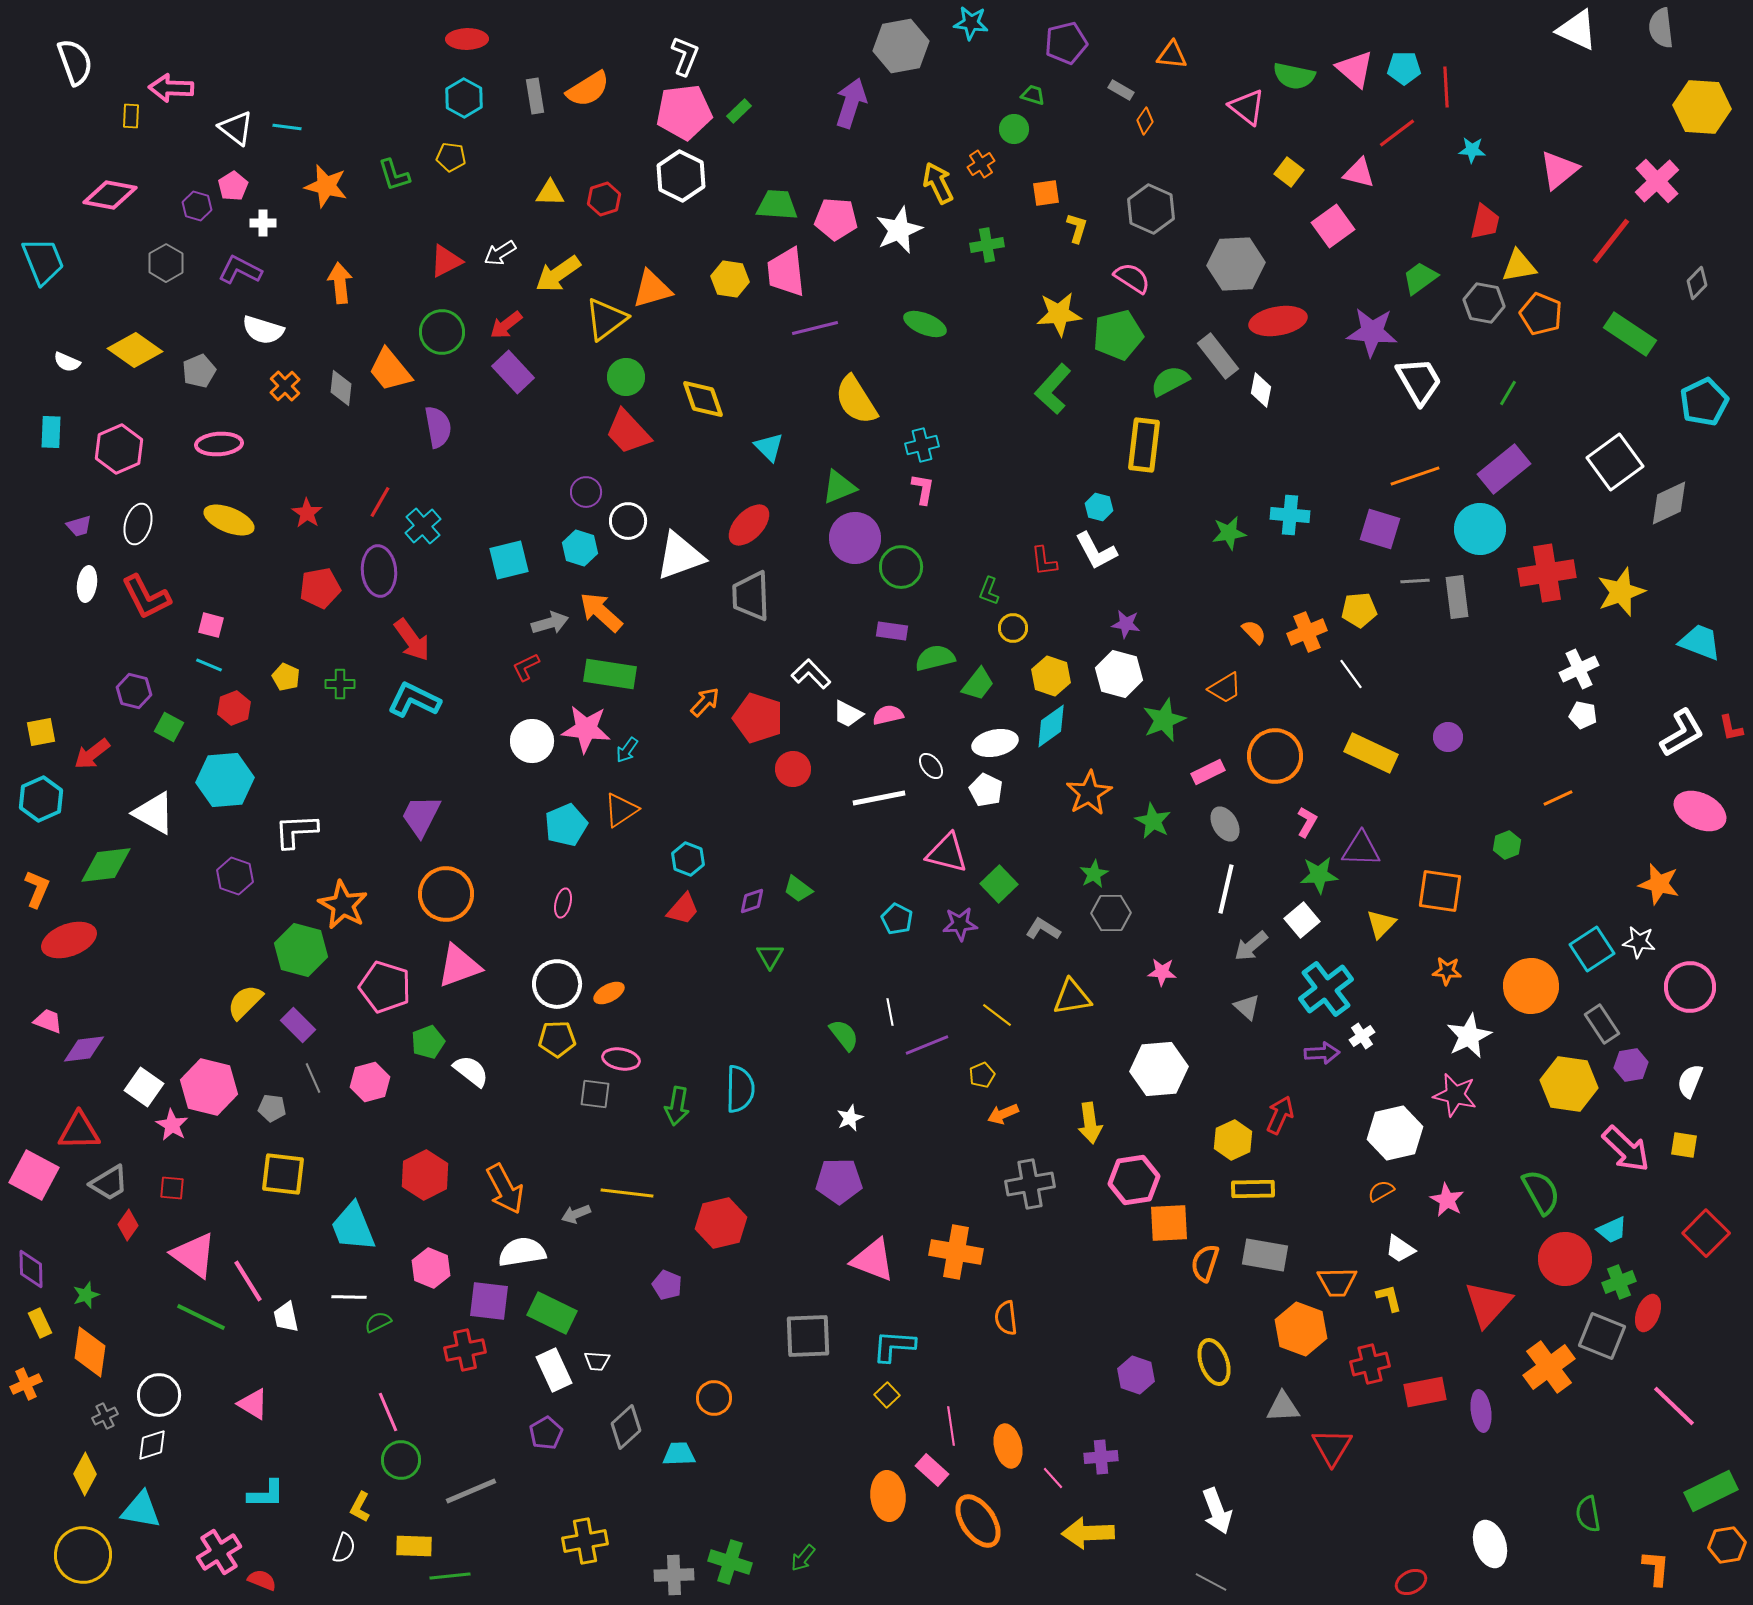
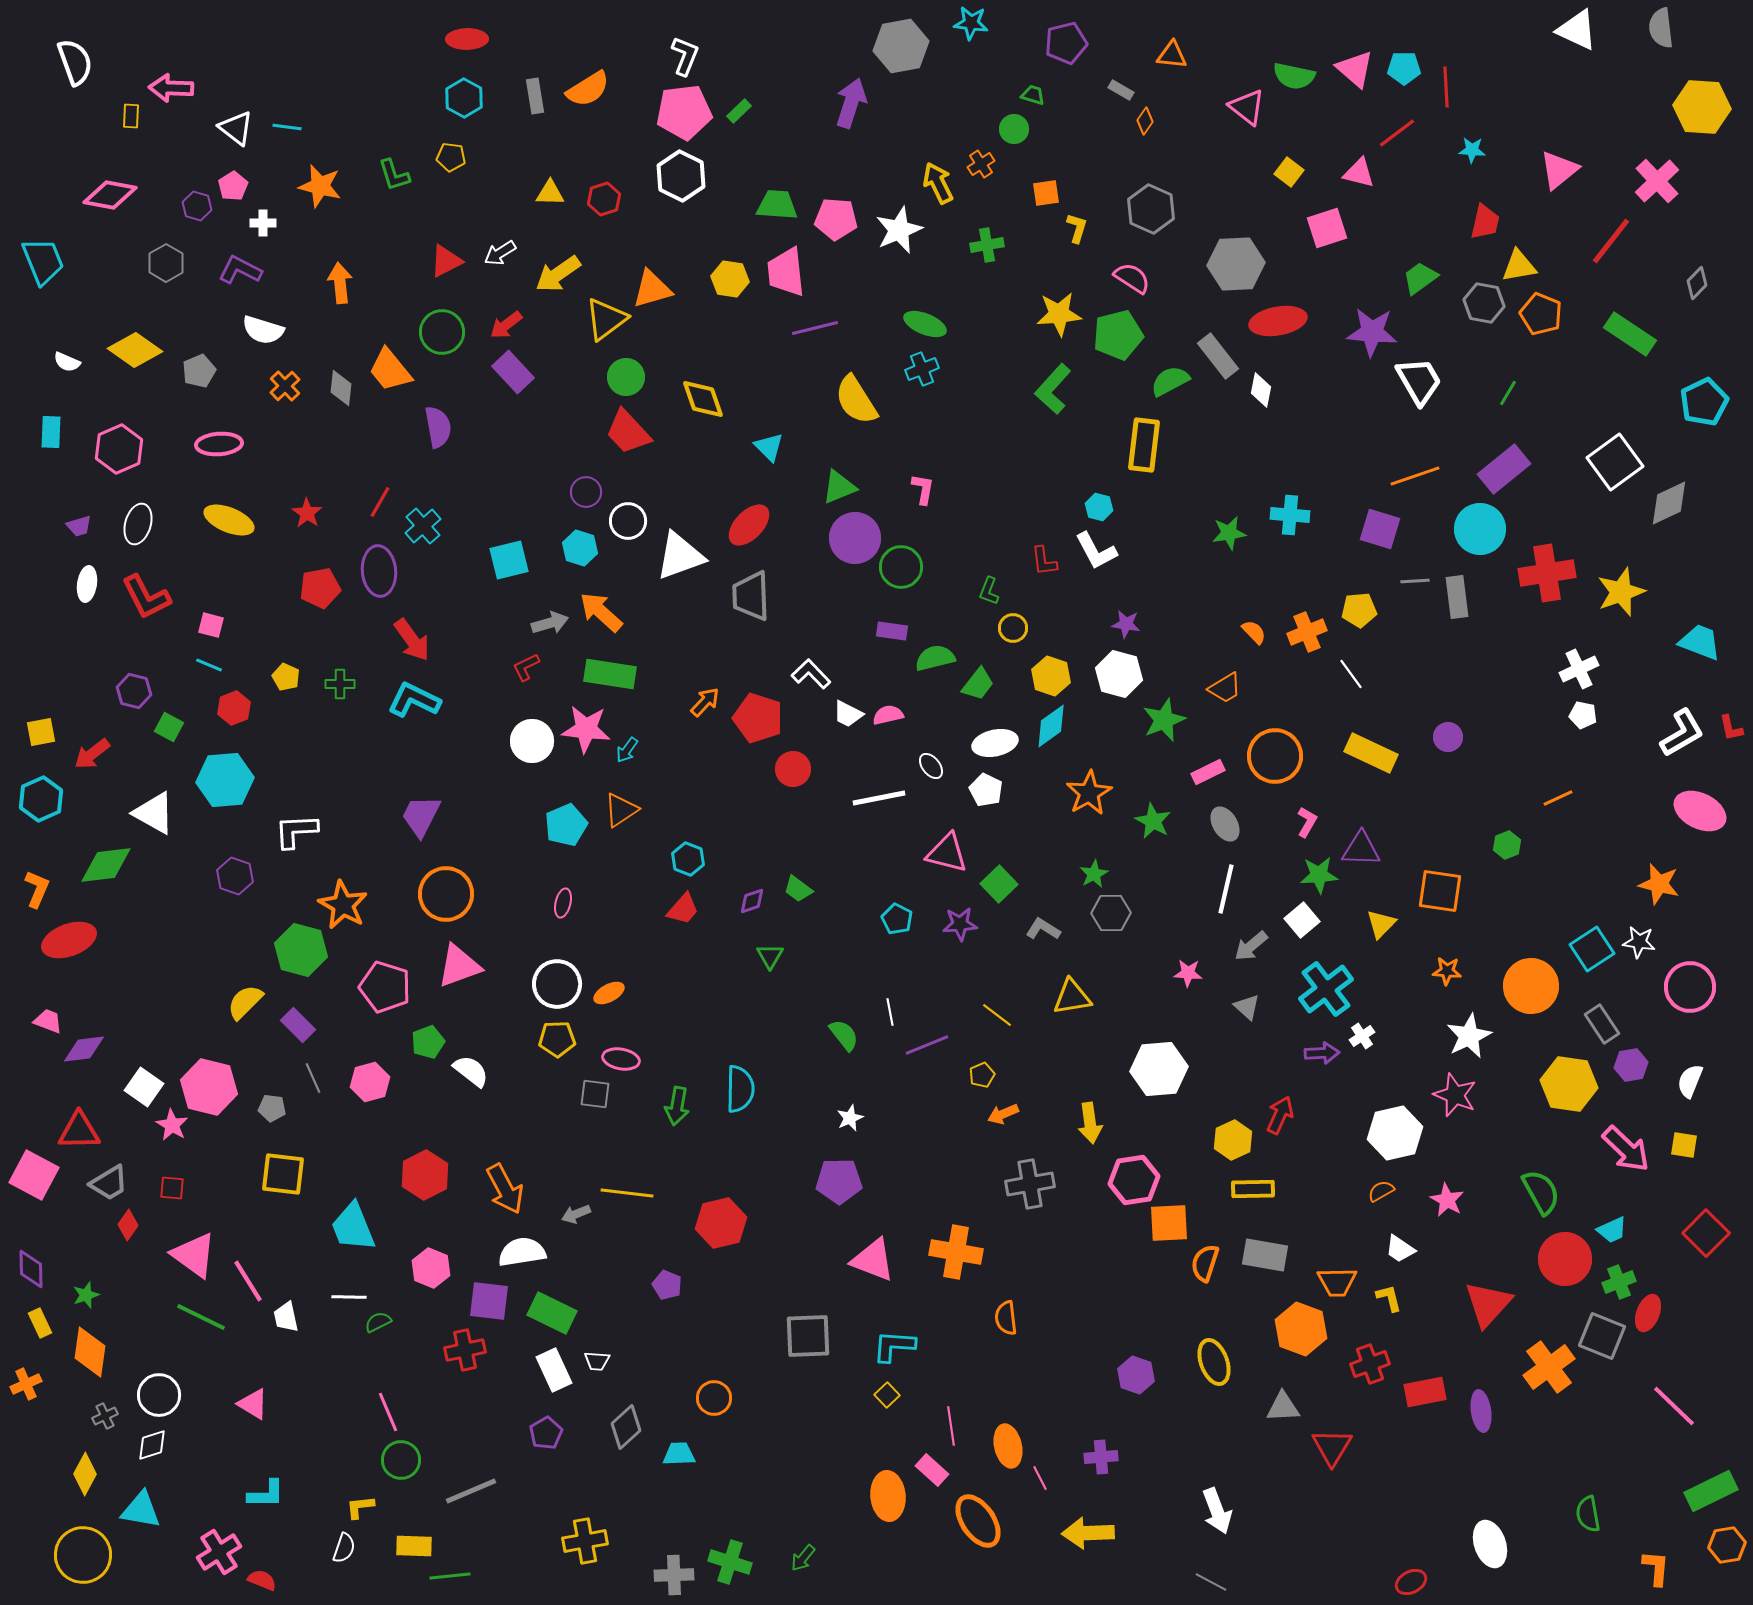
orange star at (326, 186): moved 6 px left
pink square at (1333, 226): moved 6 px left, 2 px down; rotated 18 degrees clockwise
cyan cross at (922, 445): moved 76 px up; rotated 8 degrees counterclockwise
pink star at (1162, 972): moved 26 px right, 1 px down
pink star at (1455, 1095): rotated 9 degrees clockwise
red cross at (1370, 1364): rotated 6 degrees counterclockwise
pink line at (1053, 1478): moved 13 px left; rotated 15 degrees clockwise
yellow L-shape at (360, 1507): rotated 56 degrees clockwise
